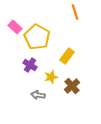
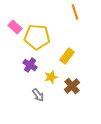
yellow pentagon: rotated 25 degrees counterclockwise
gray arrow: rotated 136 degrees counterclockwise
